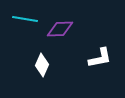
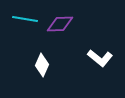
purple diamond: moved 5 px up
white L-shape: rotated 50 degrees clockwise
